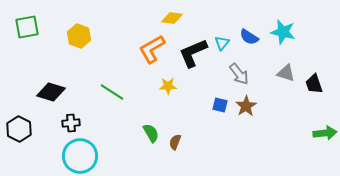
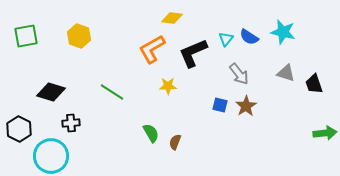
green square: moved 1 px left, 9 px down
cyan triangle: moved 4 px right, 4 px up
cyan circle: moved 29 px left
